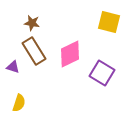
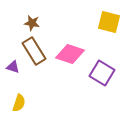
pink diamond: rotated 44 degrees clockwise
